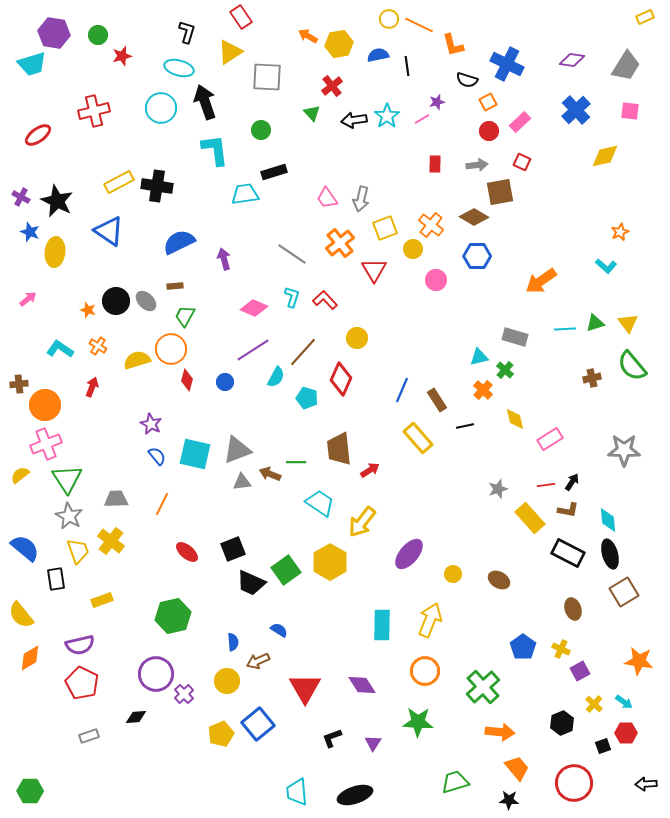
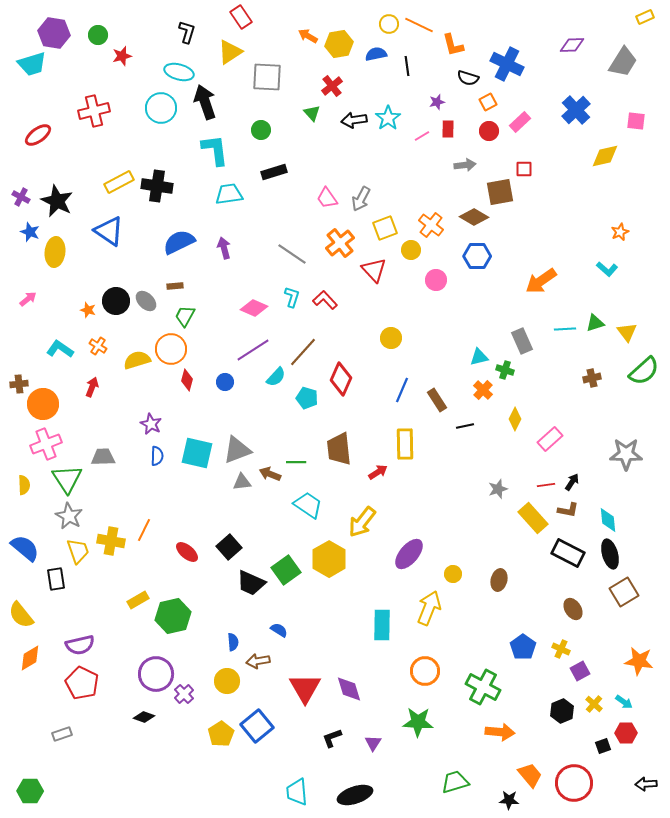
yellow circle at (389, 19): moved 5 px down
blue semicircle at (378, 55): moved 2 px left, 1 px up
purple diamond at (572, 60): moved 15 px up; rotated 10 degrees counterclockwise
gray trapezoid at (626, 66): moved 3 px left, 4 px up
cyan ellipse at (179, 68): moved 4 px down
black semicircle at (467, 80): moved 1 px right, 2 px up
pink square at (630, 111): moved 6 px right, 10 px down
cyan star at (387, 116): moved 1 px right, 2 px down
pink line at (422, 119): moved 17 px down
red square at (522, 162): moved 2 px right, 7 px down; rotated 24 degrees counterclockwise
red rectangle at (435, 164): moved 13 px right, 35 px up
gray arrow at (477, 165): moved 12 px left
cyan trapezoid at (245, 194): moved 16 px left
gray arrow at (361, 199): rotated 15 degrees clockwise
yellow circle at (413, 249): moved 2 px left, 1 px down
purple arrow at (224, 259): moved 11 px up
cyan L-shape at (606, 266): moved 1 px right, 3 px down
red triangle at (374, 270): rotated 12 degrees counterclockwise
yellow triangle at (628, 323): moved 1 px left, 9 px down
gray rectangle at (515, 337): moved 7 px right, 4 px down; rotated 50 degrees clockwise
yellow circle at (357, 338): moved 34 px right
green semicircle at (632, 366): moved 12 px right, 5 px down; rotated 92 degrees counterclockwise
green cross at (505, 370): rotated 24 degrees counterclockwise
cyan semicircle at (276, 377): rotated 15 degrees clockwise
orange circle at (45, 405): moved 2 px left, 1 px up
yellow diamond at (515, 419): rotated 40 degrees clockwise
yellow rectangle at (418, 438): moved 13 px left, 6 px down; rotated 40 degrees clockwise
pink rectangle at (550, 439): rotated 10 degrees counterclockwise
gray star at (624, 450): moved 2 px right, 4 px down
cyan square at (195, 454): moved 2 px right, 1 px up
blue semicircle at (157, 456): rotated 42 degrees clockwise
red arrow at (370, 470): moved 8 px right, 2 px down
yellow semicircle at (20, 475): moved 4 px right, 10 px down; rotated 126 degrees clockwise
gray trapezoid at (116, 499): moved 13 px left, 42 px up
cyan trapezoid at (320, 503): moved 12 px left, 2 px down
orange line at (162, 504): moved 18 px left, 26 px down
yellow rectangle at (530, 518): moved 3 px right
yellow cross at (111, 541): rotated 28 degrees counterclockwise
black square at (233, 549): moved 4 px left, 2 px up; rotated 20 degrees counterclockwise
yellow hexagon at (330, 562): moved 1 px left, 3 px up
brown ellipse at (499, 580): rotated 75 degrees clockwise
yellow rectangle at (102, 600): moved 36 px right; rotated 10 degrees counterclockwise
brown ellipse at (573, 609): rotated 15 degrees counterclockwise
yellow arrow at (430, 620): moved 1 px left, 12 px up
brown arrow at (258, 661): rotated 15 degrees clockwise
purple diamond at (362, 685): moved 13 px left, 4 px down; rotated 16 degrees clockwise
green cross at (483, 687): rotated 20 degrees counterclockwise
black diamond at (136, 717): moved 8 px right; rotated 25 degrees clockwise
black hexagon at (562, 723): moved 12 px up
blue square at (258, 724): moved 1 px left, 2 px down
yellow pentagon at (221, 734): rotated 10 degrees counterclockwise
gray rectangle at (89, 736): moved 27 px left, 2 px up
orange trapezoid at (517, 768): moved 13 px right, 7 px down
